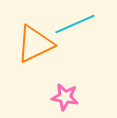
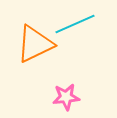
pink star: moved 1 px right; rotated 16 degrees counterclockwise
